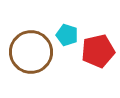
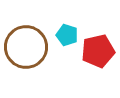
brown circle: moved 5 px left, 5 px up
